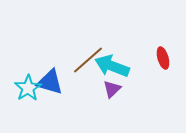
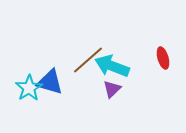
cyan star: moved 1 px right
